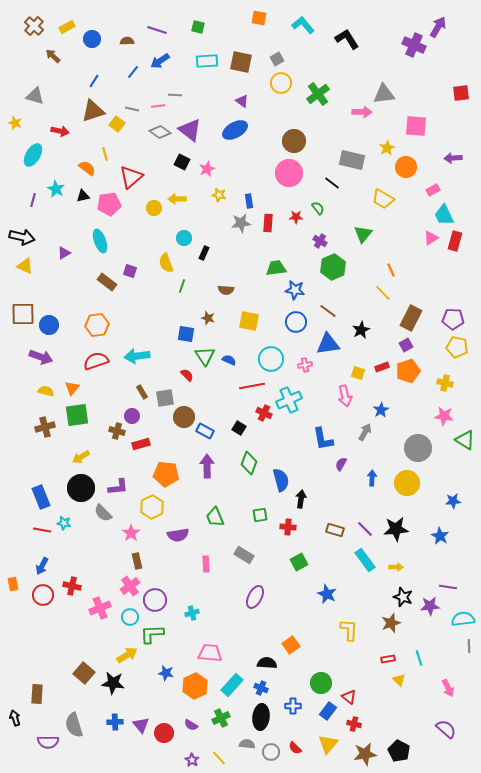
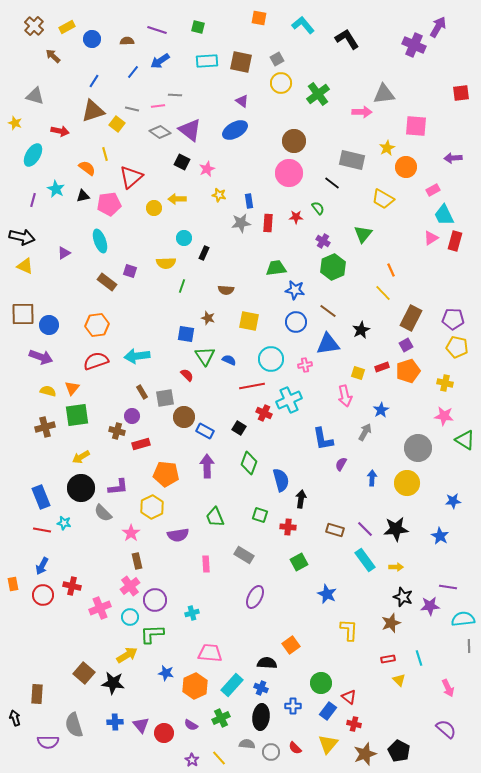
purple cross at (320, 241): moved 3 px right
yellow semicircle at (166, 263): rotated 72 degrees counterclockwise
yellow semicircle at (46, 391): moved 2 px right
green square at (260, 515): rotated 28 degrees clockwise
brown star at (365, 754): rotated 10 degrees counterclockwise
